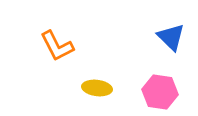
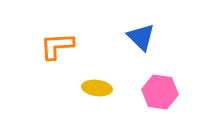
blue triangle: moved 30 px left
orange L-shape: rotated 114 degrees clockwise
